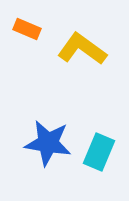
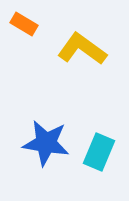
orange rectangle: moved 3 px left, 5 px up; rotated 8 degrees clockwise
blue star: moved 2 px left
